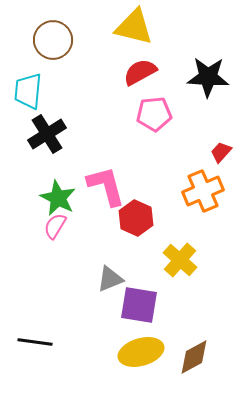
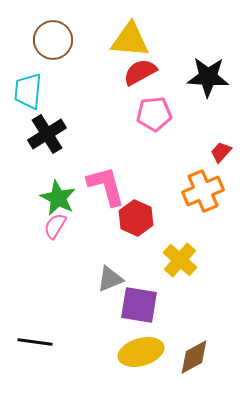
yellow triangle: moved 4 px left, 13 px down; rotated 9 degrees counterclockwise
